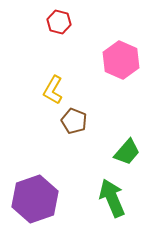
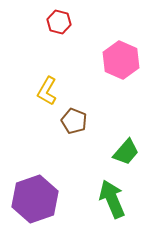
yellow L-shape: moved 6 px left, 1 px down
green trapezoid: moved 1 px left
green arrow: moved 1 px down
